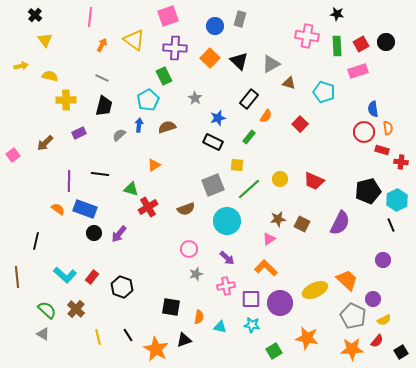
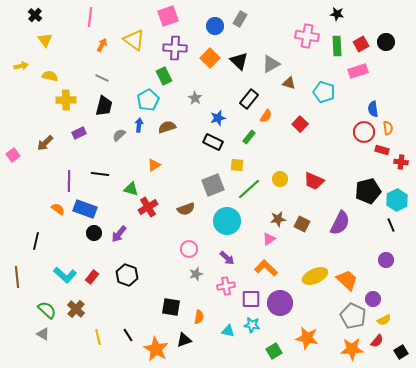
gray rectangle at (240, 19): rotated 14 degrees clockwise
purple circle at (383, 260): moved 3 px right
black hexagon at (122, 287): moved 5 px right, 12 px up
yellow ellipse at (315, 290): moved 14 px up
cyan triangle at (220, 327): moved 8 px right, 4 px down
